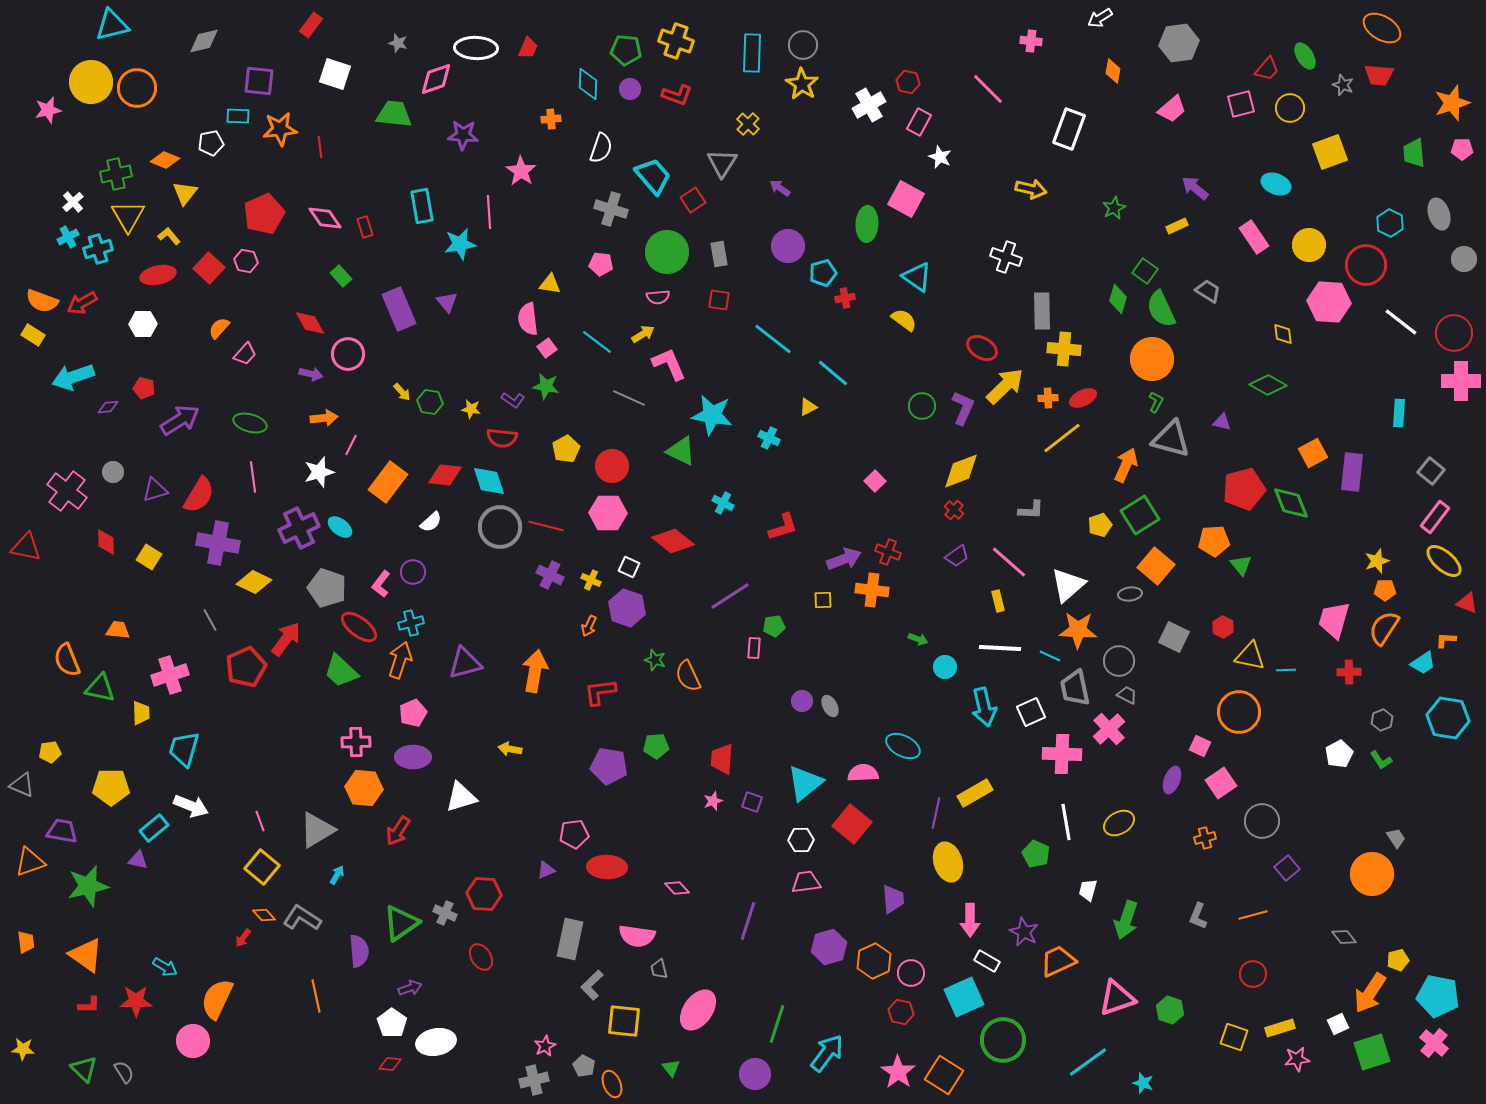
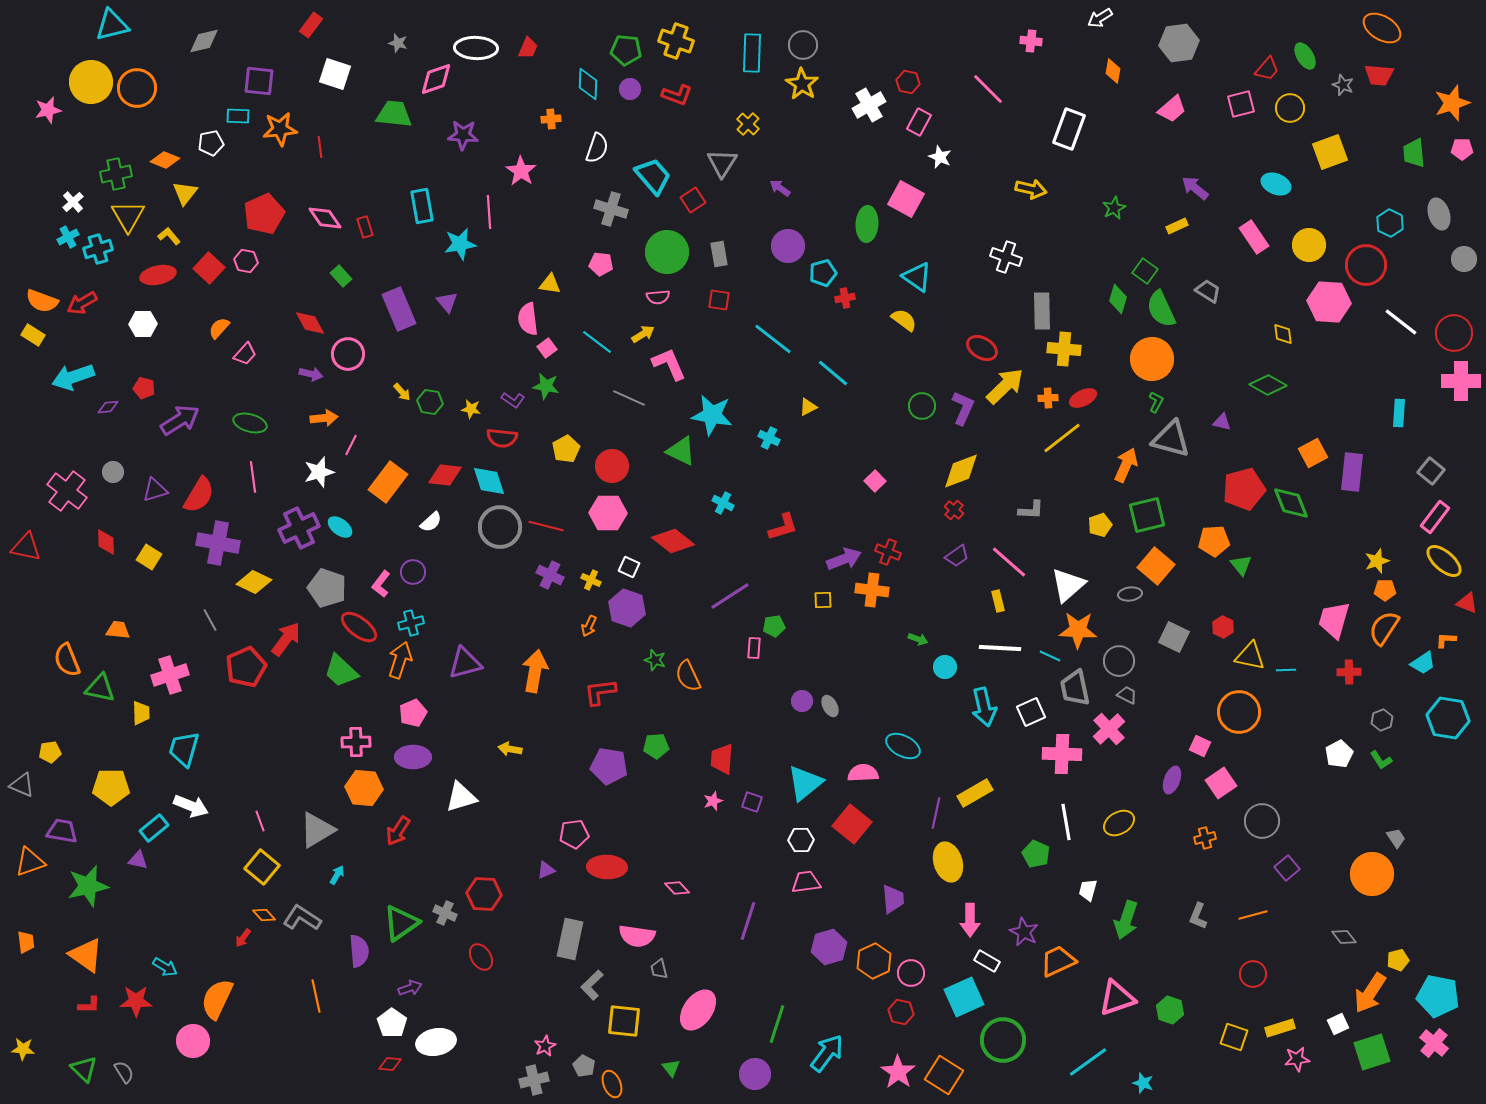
white semicircle at (601, 148): moved 4 px left
green square at (1140, 515): moved 7 px right; rotated 18 degrees clockwise
